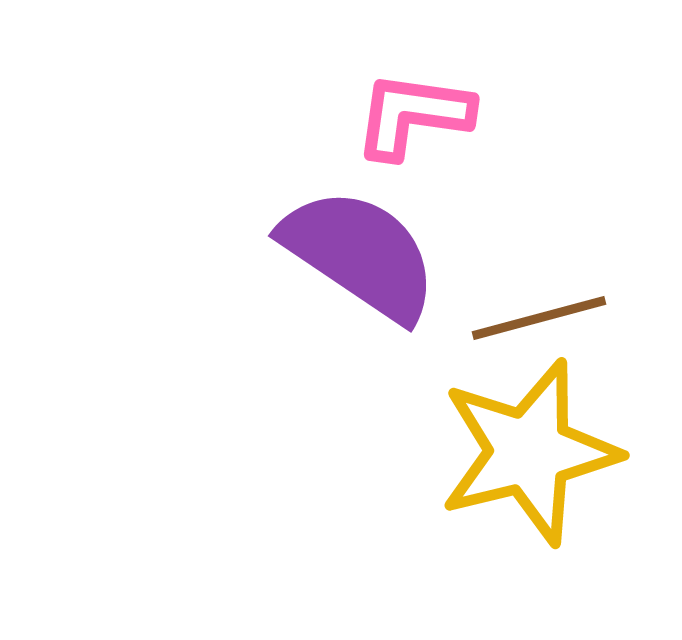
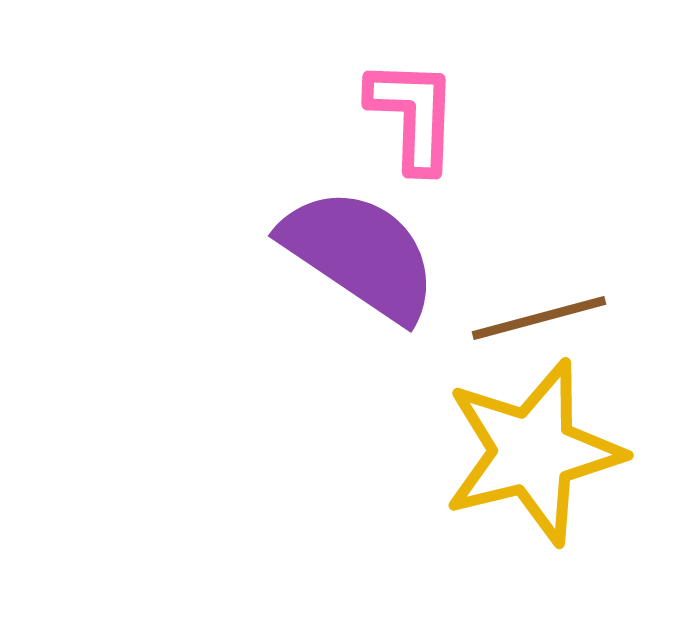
pink L-shape: rotated 84 degrees clockwise
yellow star: moved 4 px right
